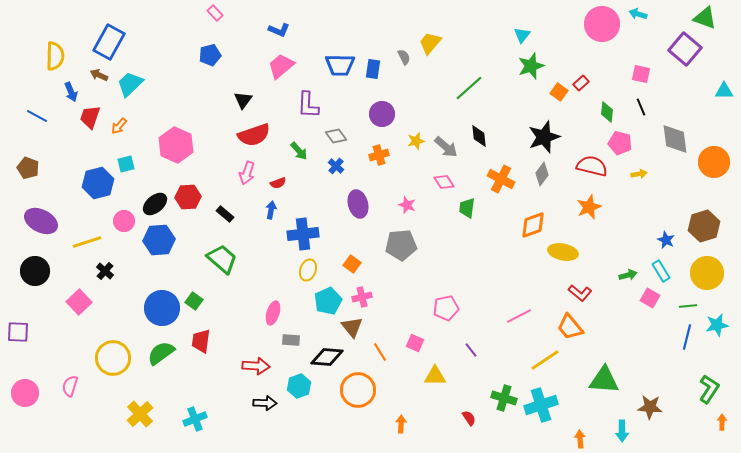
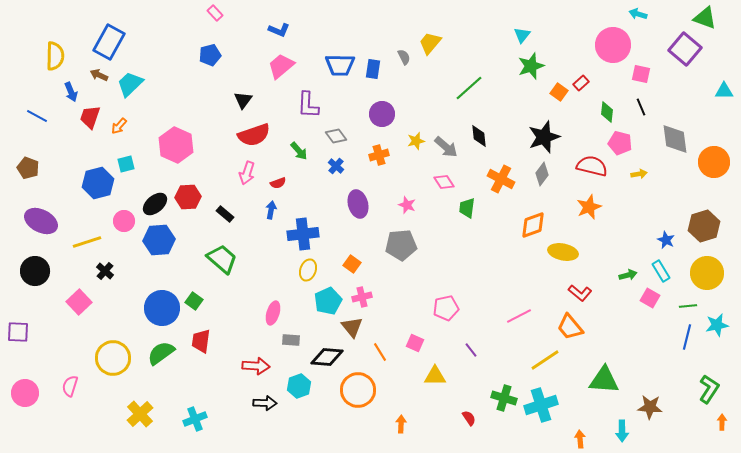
pink circle at (602, 24): moved 11 px right, 21 px down
